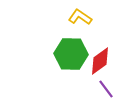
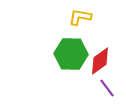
yellow L-shape: rotated 25 degrees counterclockwise
purple line: moved 1 px right, 1 px up
